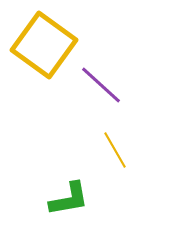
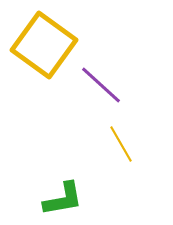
yellow line: moved 6 px right, 6 px up
green L-shape: moved 6 px left
